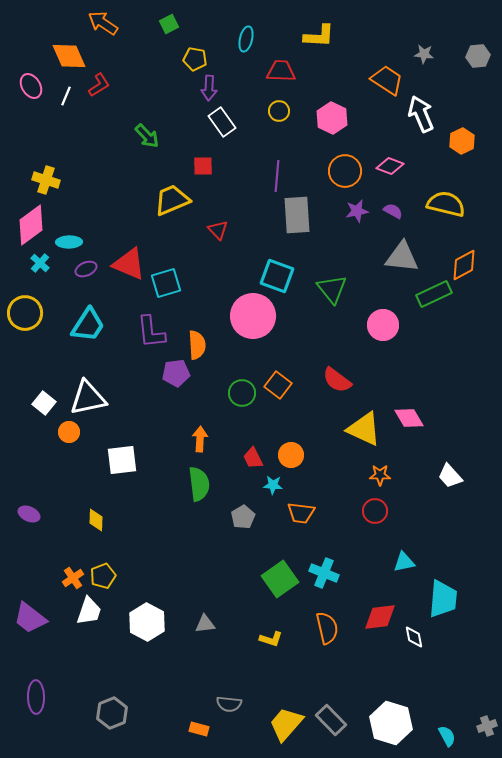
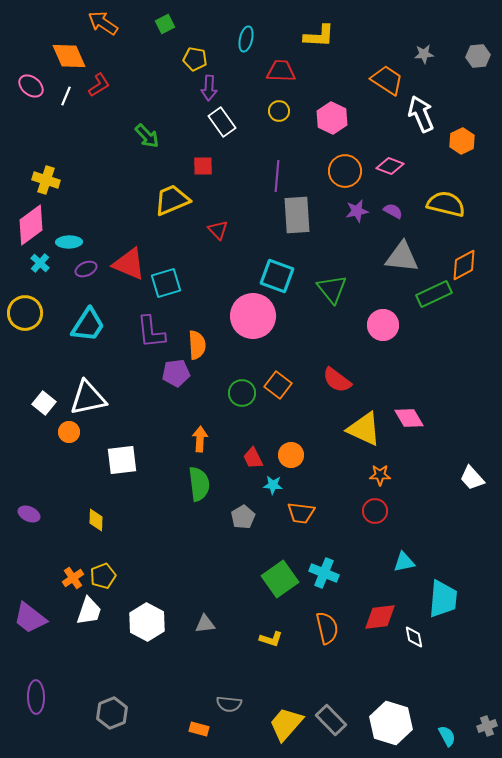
green square at (169, 24): moved 4 px left
gray star at (424, 54): rotated 12 degrees counterclockwise
pink ellipse at (31, 86): rotated 20 degrees counterclockwise
white trapezoid at (450, 476): moved 22 px right, 2 px down
